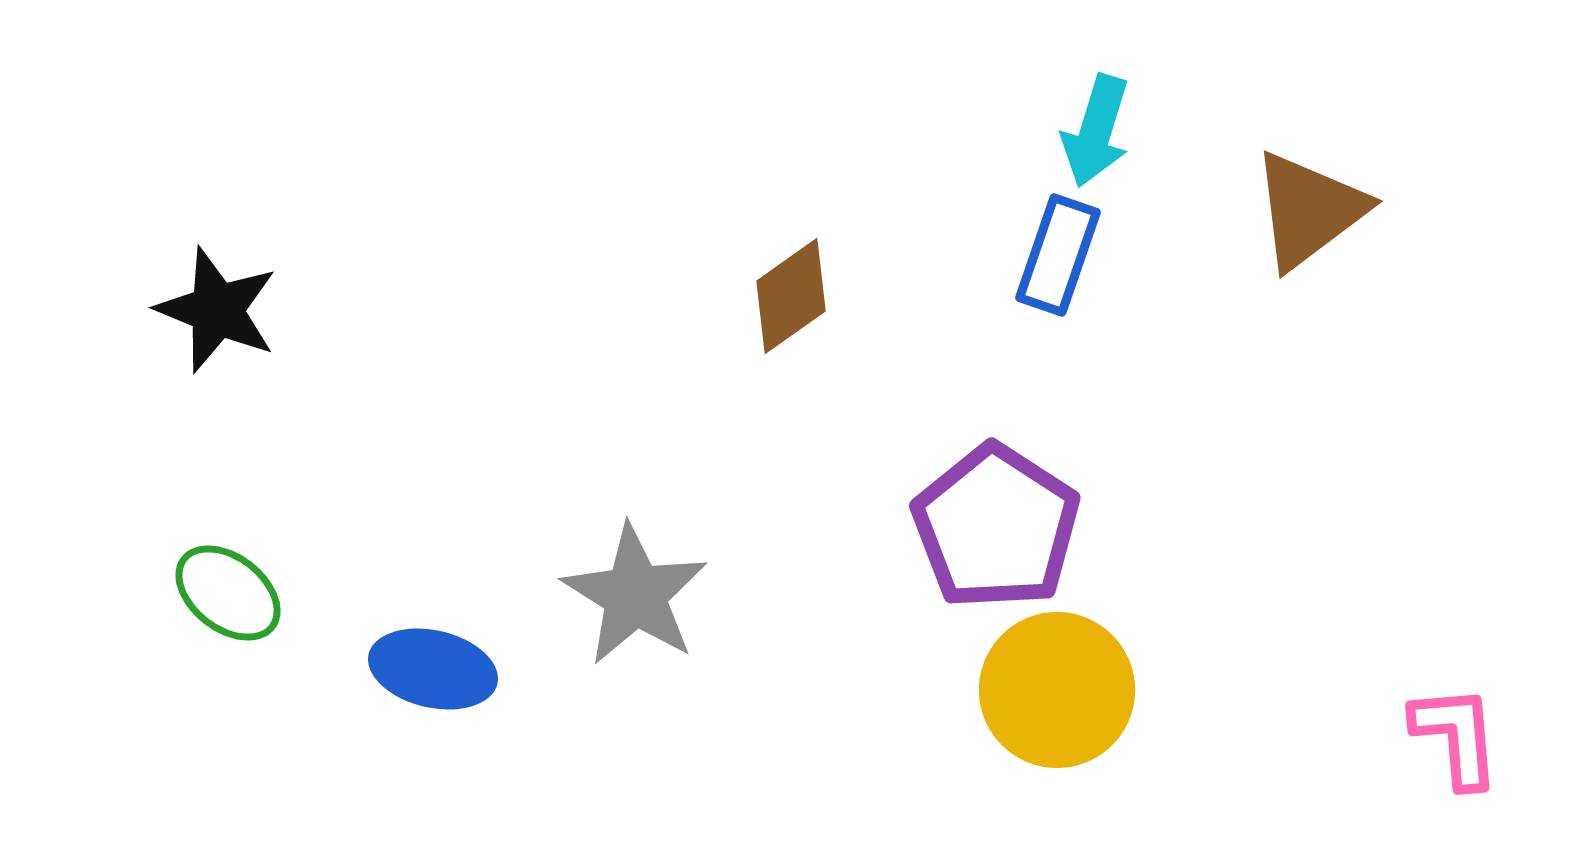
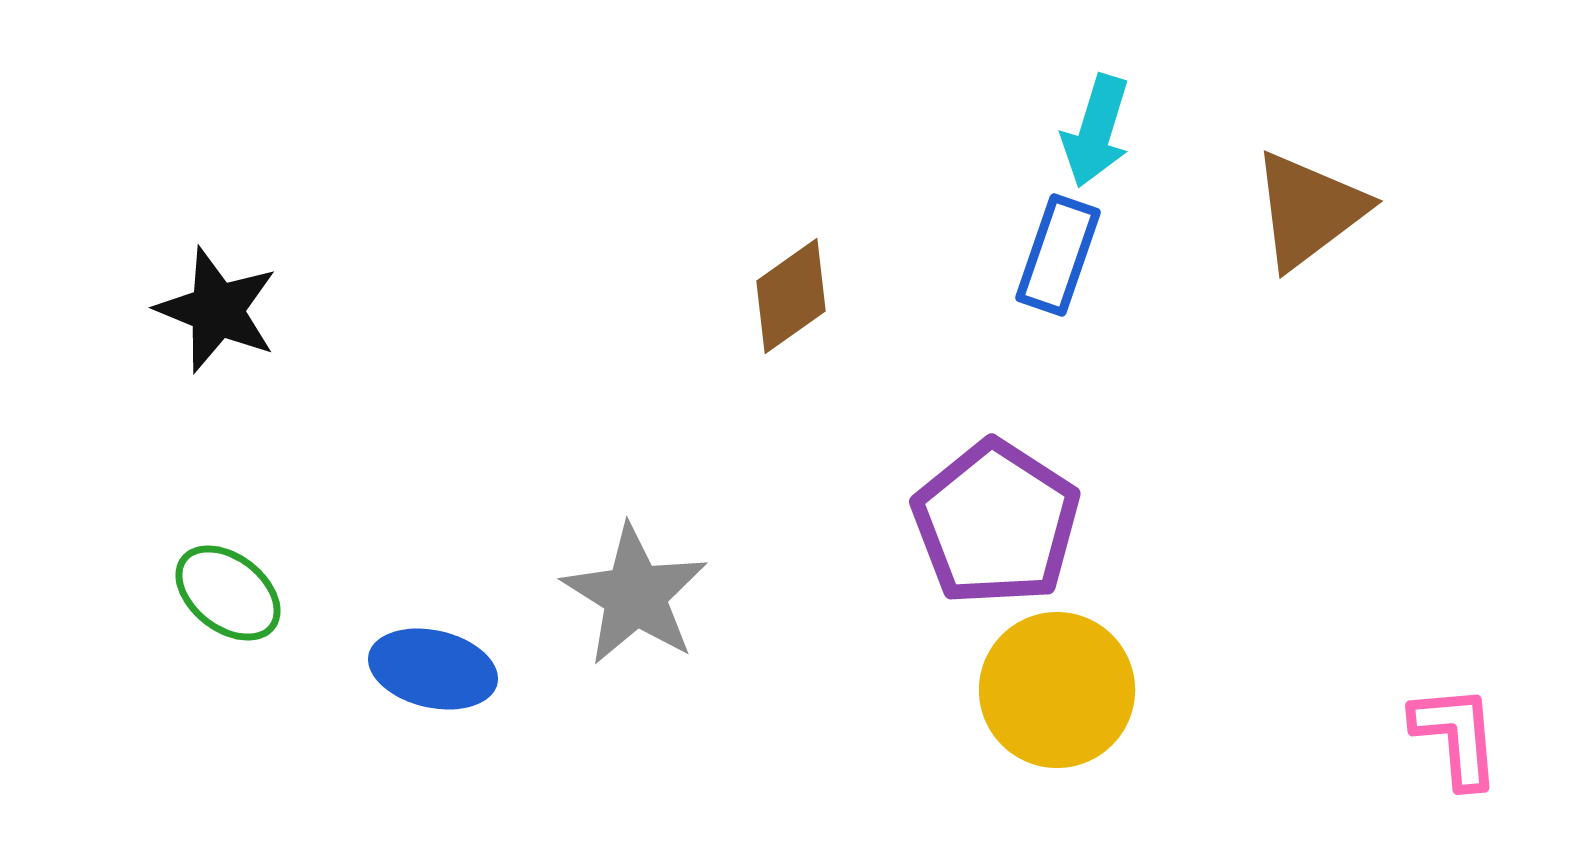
purple pentagon: moved 4 px up
